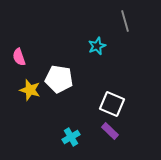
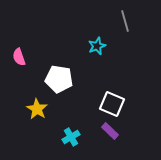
yellow star: moved 7 px right, 19 px down; rotated 15 degrees clockwise
